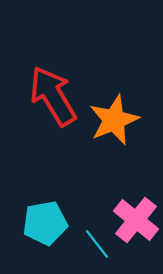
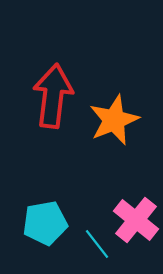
red arrow: rotated 38 degrees clockwise
